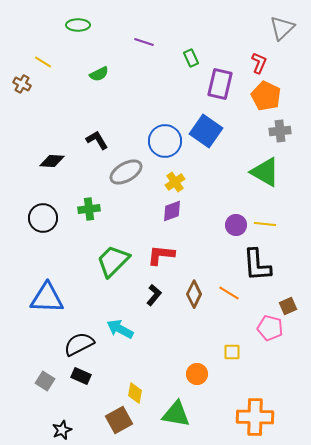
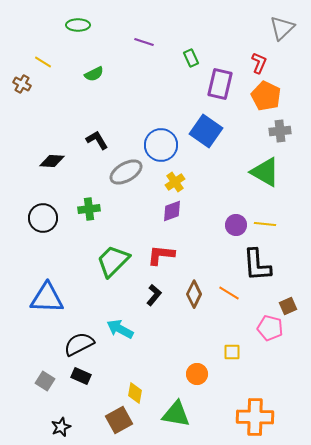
green semicircle at (99, 74): moved 5 px left
blue circle at (165, 141): moved 4 px left, 4 px down
black star at (62, 430): moved 1 px left, 3 px up
